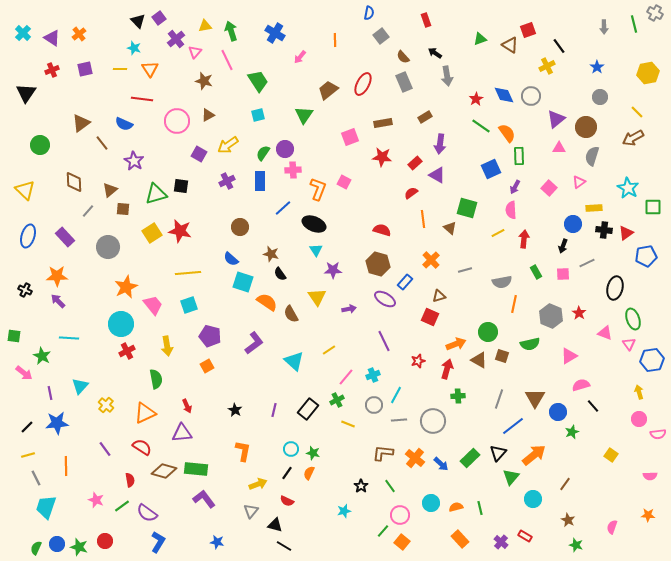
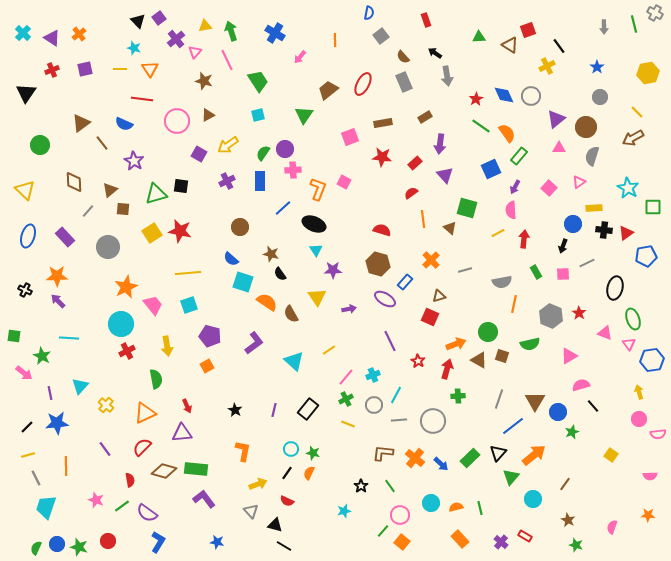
green triangle at (480, 39): moved 1 px left, 2 px up; rotated 16 degrees clockwise
green rectangle at (519, 156): rotated 42 degrees clockwise
purple triangle at (437, 175): moved 8 px right; rotated 18 degrees clockwise
purple line at (384, 341): moved 6 px right
red star at (418, 361): rotated 24 degrees counterclockwise
brown triangle at (535, 398): moved 3 px down
green cross at (337, 400): moved 9 px right, 1 px up
red semicircle at (142, 447): rotated 78 degrees counterclockwise
gray triangle at (251, 511): rotated 21 degrees counterclockwise
red circle at (105, 541): moved 3 px right
